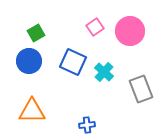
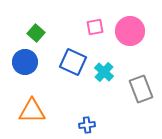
pink square: rotated 24 degrees clockwise
green square: rotated 18 degrees counterclockwise
blue circle: moved 4 px left, 1 px down
